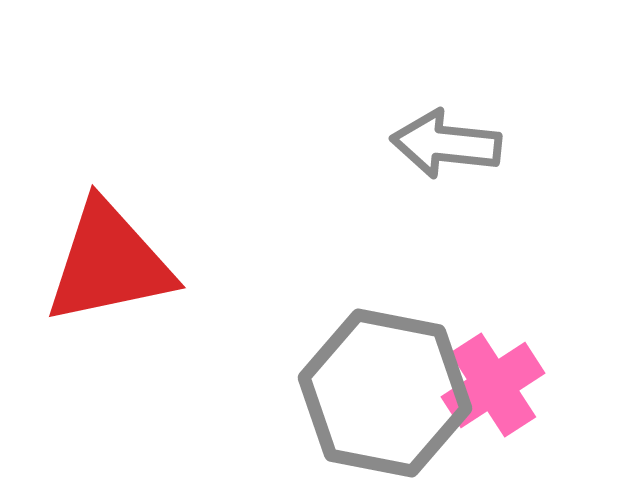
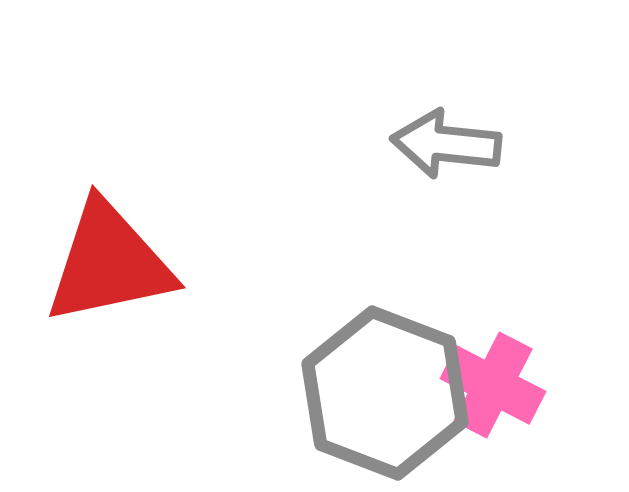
pink cross: rotated 30 degrees counterclockwise
gray hexagon: rotated 10 degrees clockwise
